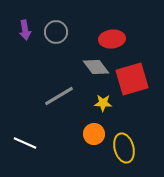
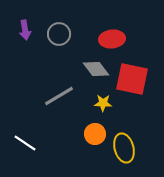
gray circle: moved 3 px right, 2 px down
gray diamond: moved 2 px down
red square: rotated 28 degrees clockwise
orange circle: moved 1 px right
white line: rotated 10 degrees clockwise
